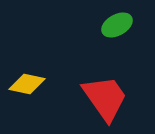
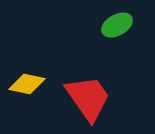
red trapezoid: moved 17 px left
